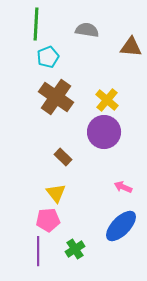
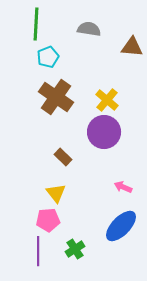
gray semicircle: moved 2 px right, 1 px up
brown triangle: moved 1 px right
